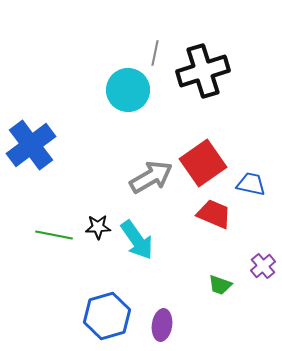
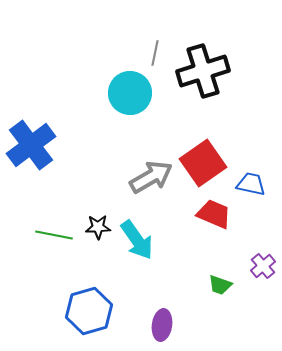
cyan circle: moved 2 px right, 3 px down
blue hexagon: moved 18 px left, 5 px up
